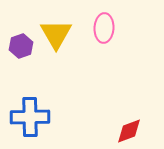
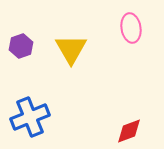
pink ellipse: moved 27 px right; rotated 12 degrees counterclockwise
yellow triangle: moved 15 px right, 15 px down
blue cross: rotated 21 degrees counterclockwise
